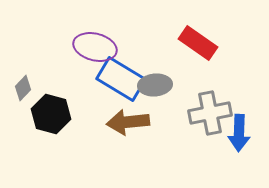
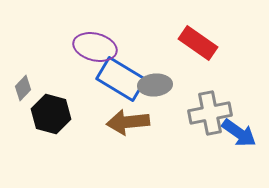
blue arrow: rotated 57 degrees counterclockwise
